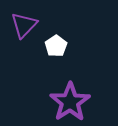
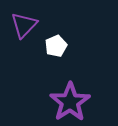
white pentagon: rotated 10 degrees clockwise
